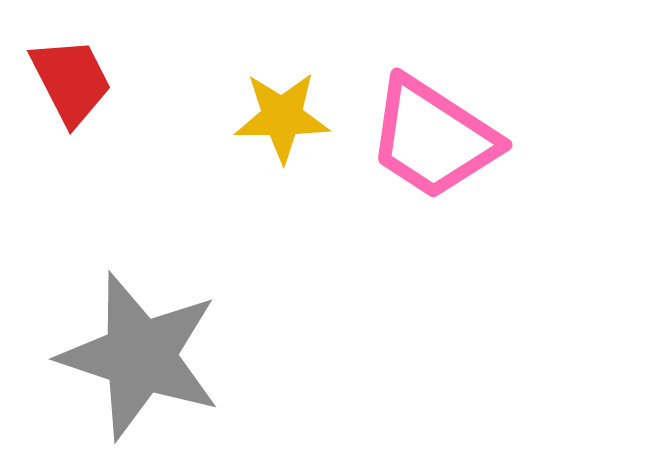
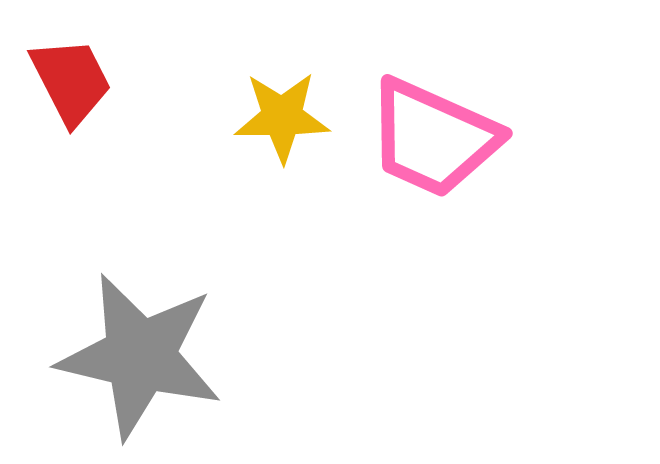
pink trapezoid: rotated 9 degrees counterclockwise
gray star: rotated 5 degrees counterclockwise
